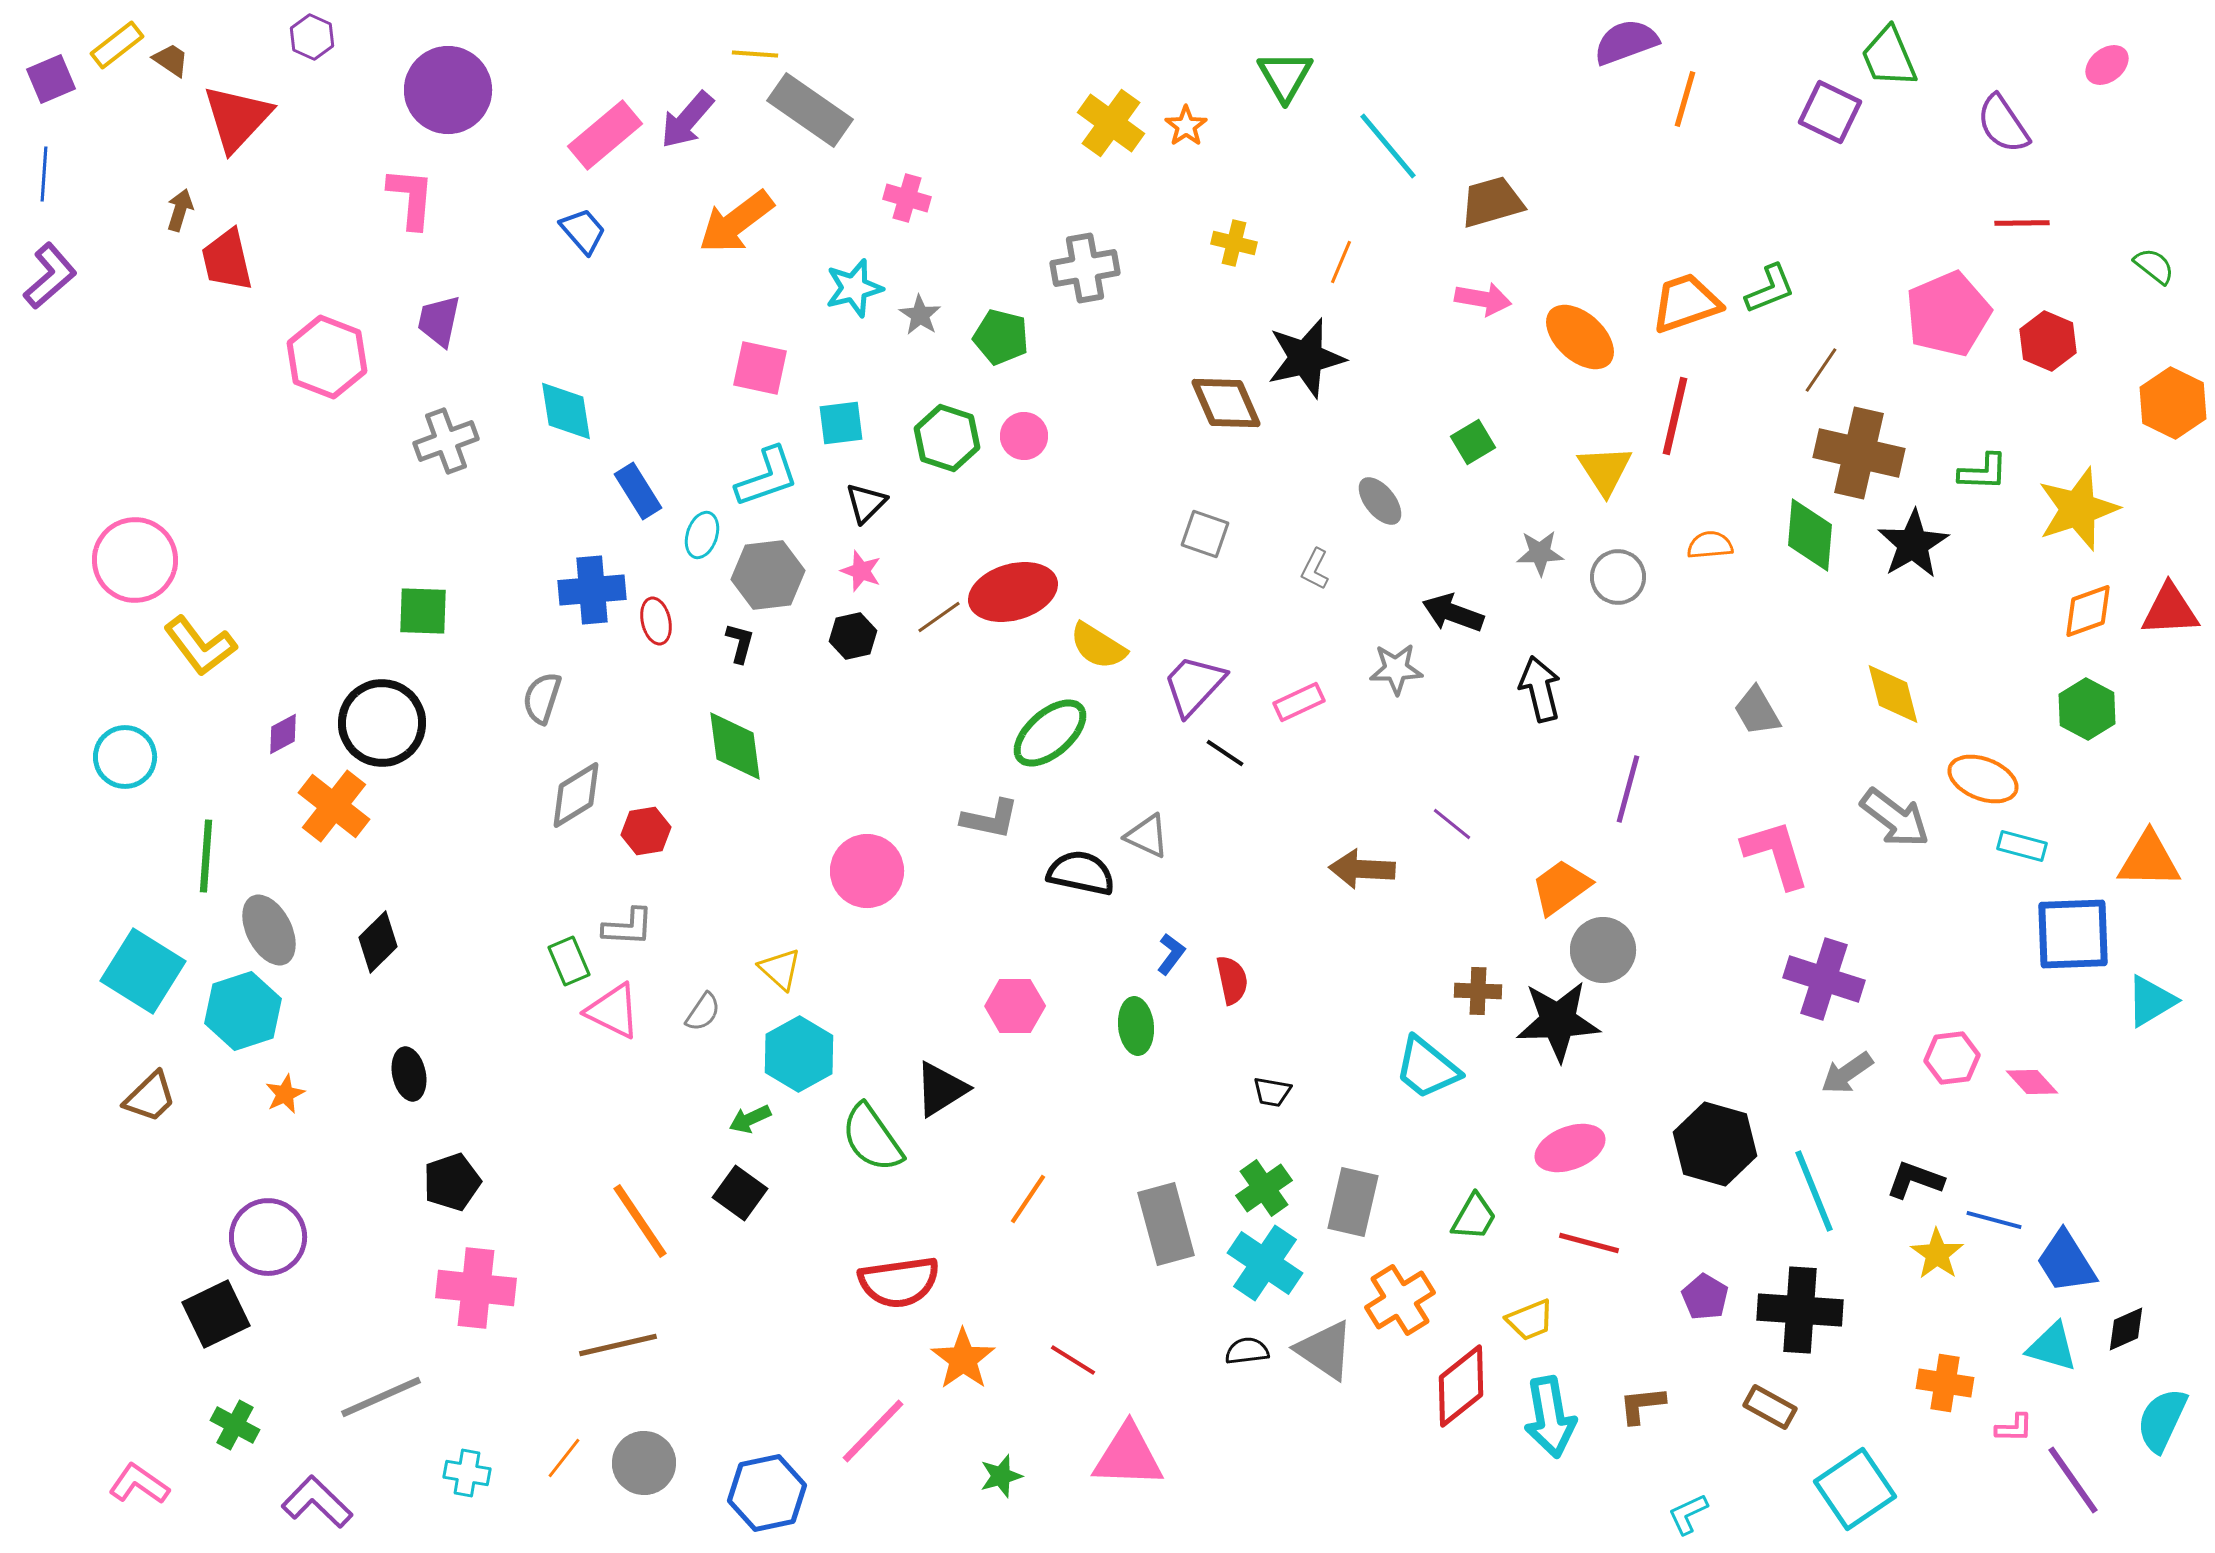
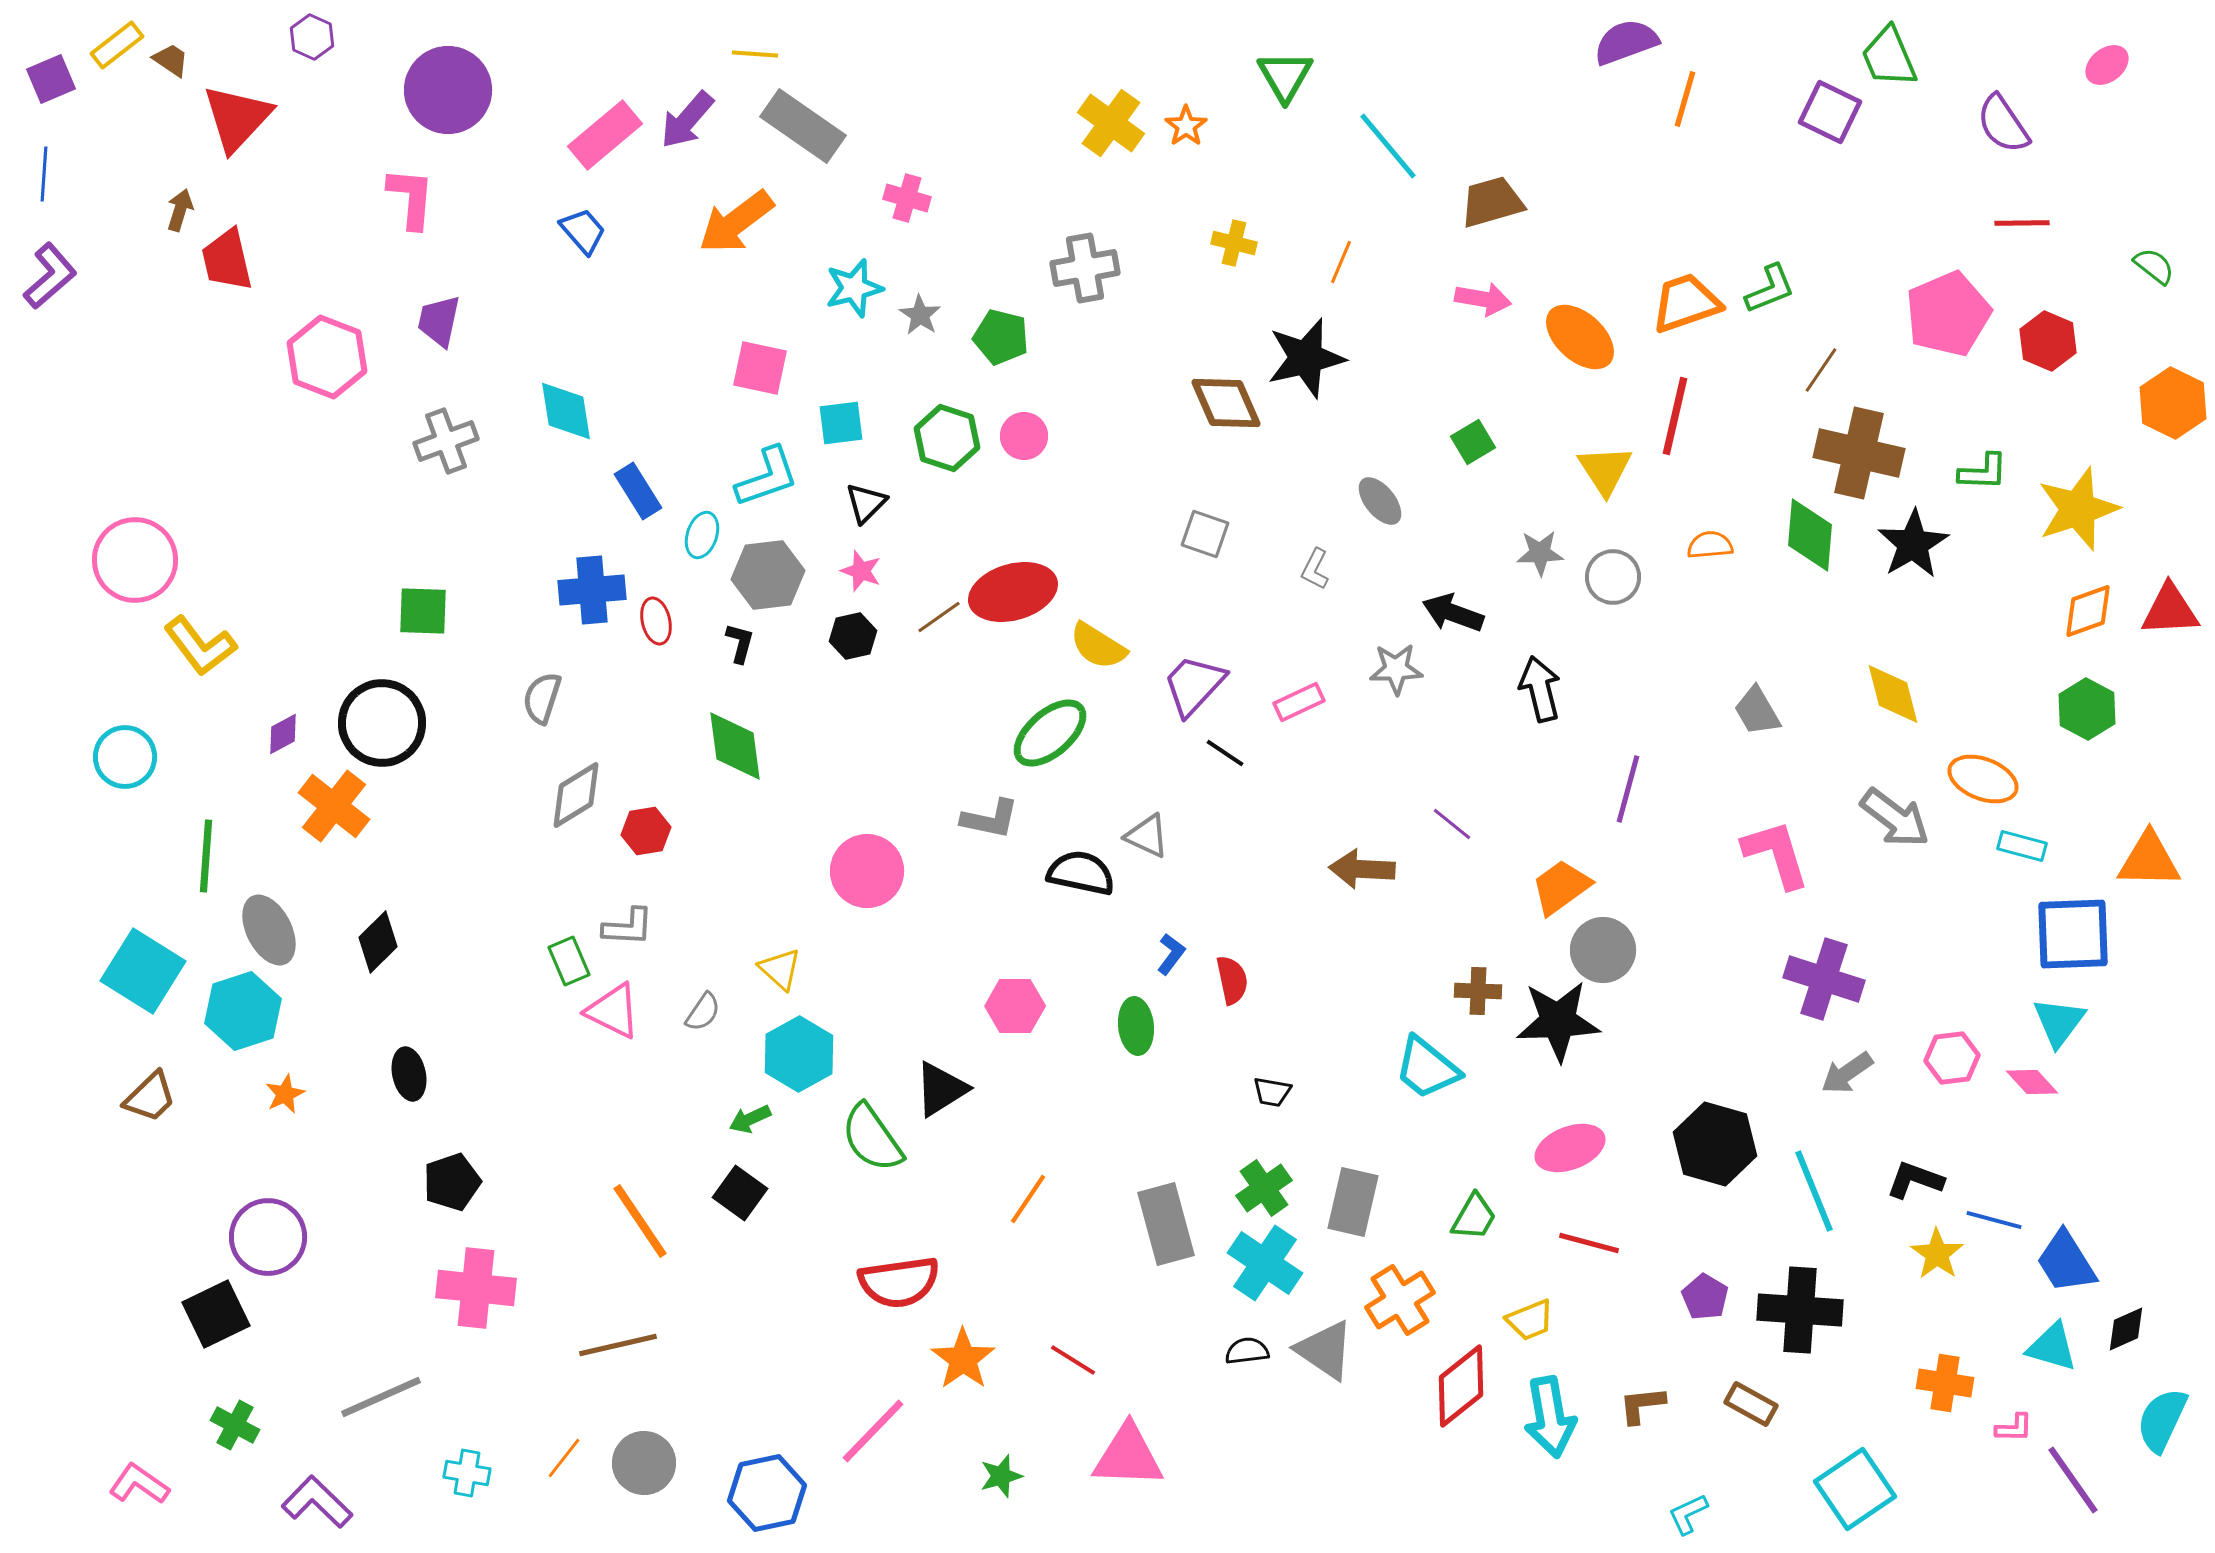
gray rectangle at (810, 110): moved 7 px left, 16 px down
gray circle at (1618, 577): moved 5 px left
cyan triangle at (2151, 1001): moved 92 px left, 21 px down; rotated 22 degrees counterclockwise
brown rectangle at (1770, 1407): moved 19 px left, 3 px up
